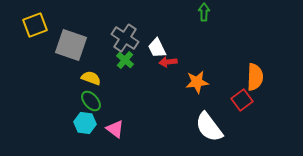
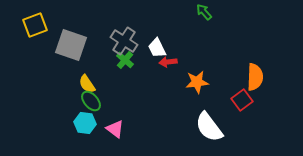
green arrow: rotated 42 degrees counterclockwise
gray cross: moved 1 px left, 3 px down
yellow semicircle: moved 4 px left, 6 px down; rotated 144 degrees counterclockwise
